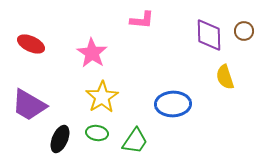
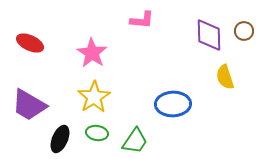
red ellipse: moved 1 px left, 1 px up
yellow star: moved 8 px left
